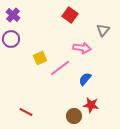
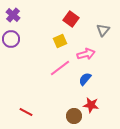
red square: moved 1 px right, 4 px down
pink arrow: moved 4 px right, 6 px down; rotated 24 degrees counterclockwise
yellow square: moved 20 px right, 17 px up
